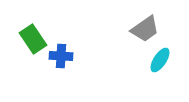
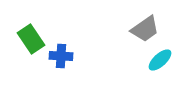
green rectangle: moved 2 px left
cyan ellipse: rotated 15 degrees clockwise
